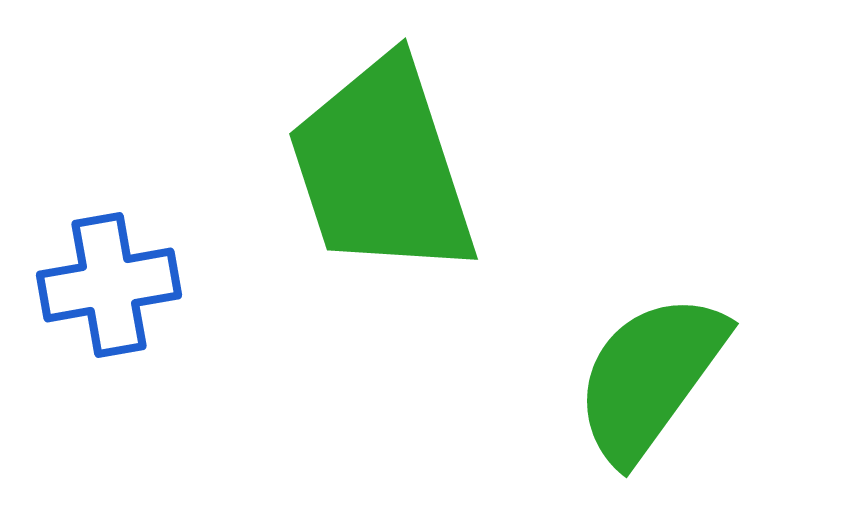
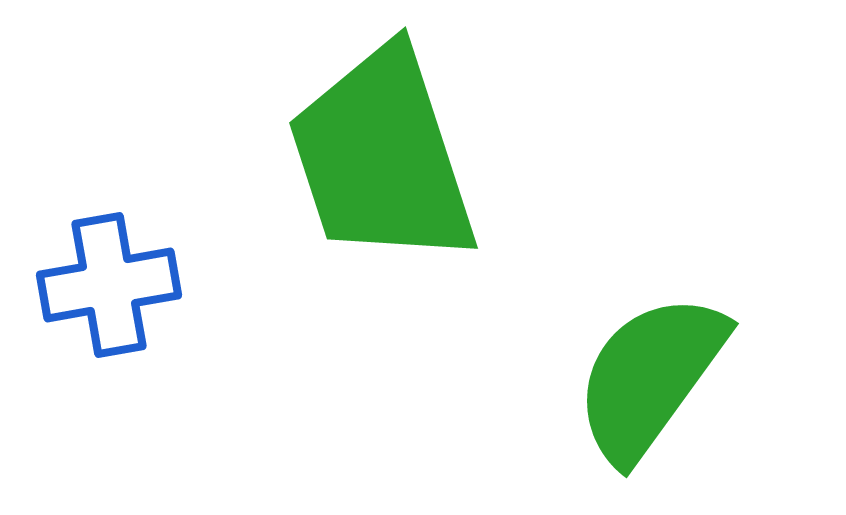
green trapezoid: moved 11 px up
